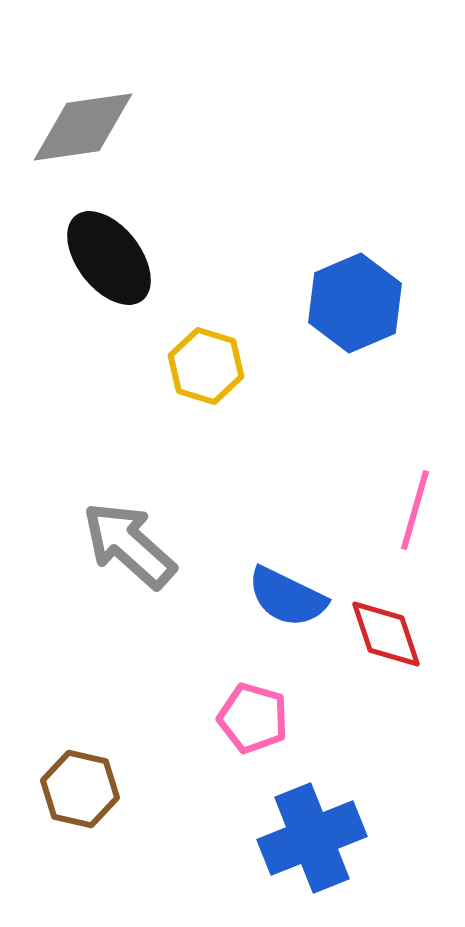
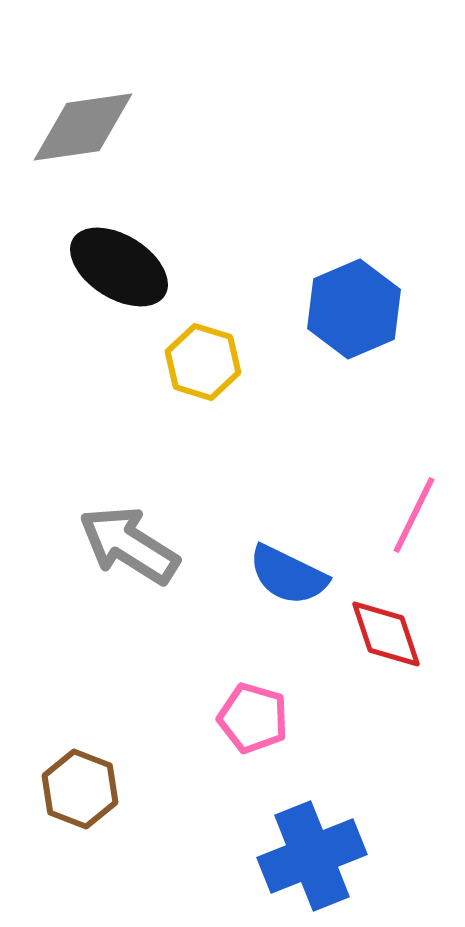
black ellipse: moved 10 px right, 9 px down; rotated 20 degrees counterclockwise
blue hexagon: moved 1 px left, 6 px down
yellow hexagon: moved 3 px left, 4 px up
pink line: moved 1 px left, 5 px down; rotated 10 degrees clockwise
gray arrow: rotated 10 degrees counterclockwise
blue semicircle: moved 1 px right, 22 px up
brown hexagon: rotated 8 degrees clockwise
blue cross: moved 18 px down
